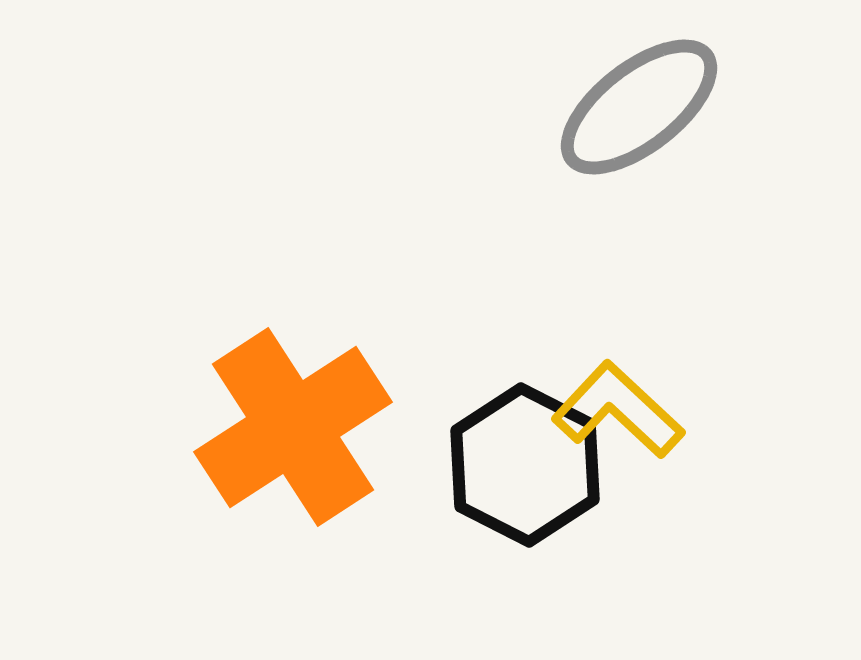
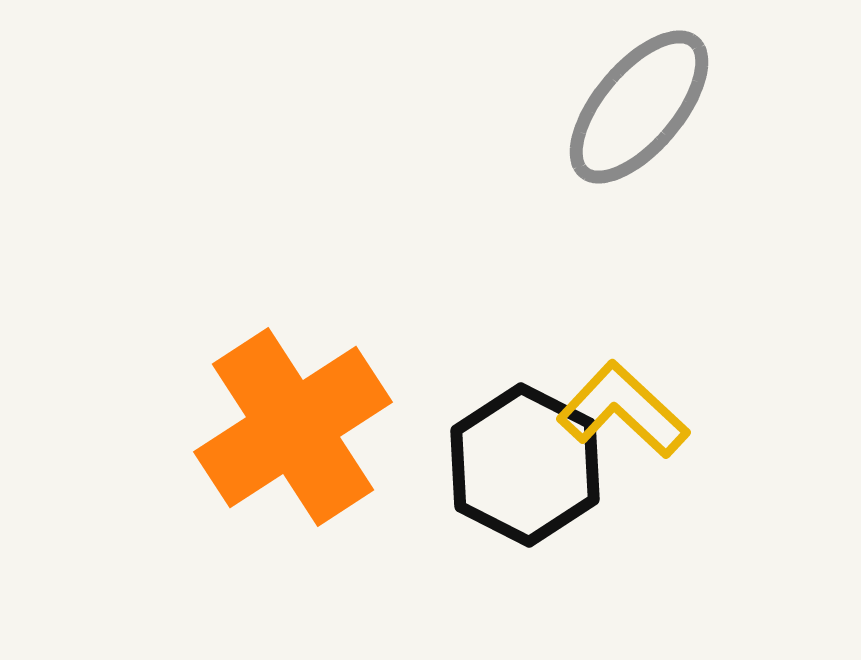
gray ellipse: rotated 12 degrees counterclockwise
yellow L-shape: moved 5 px right
